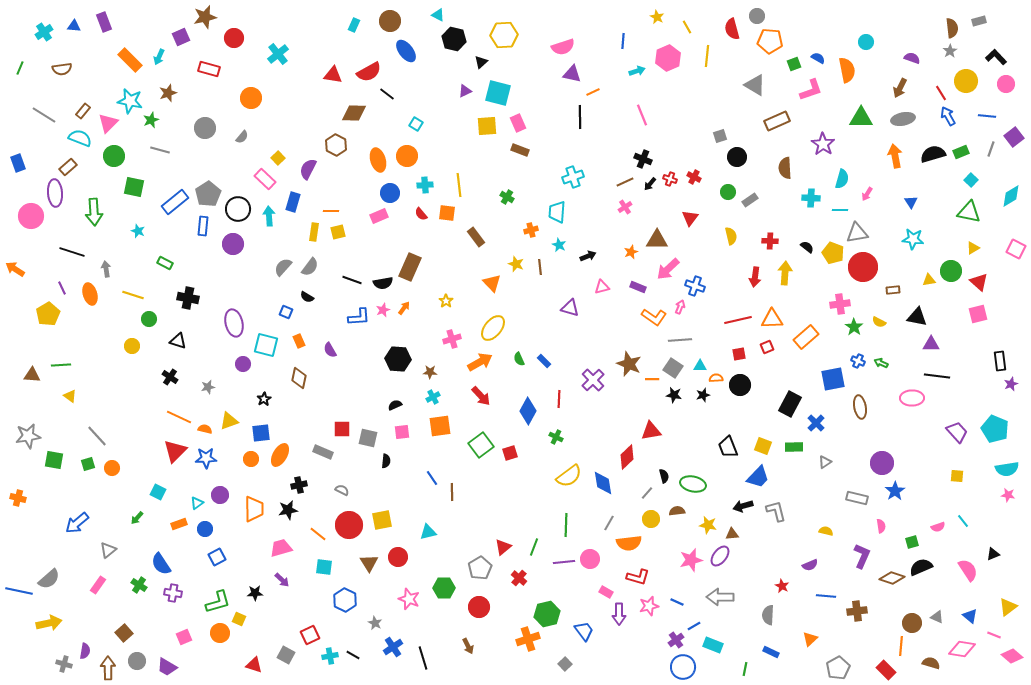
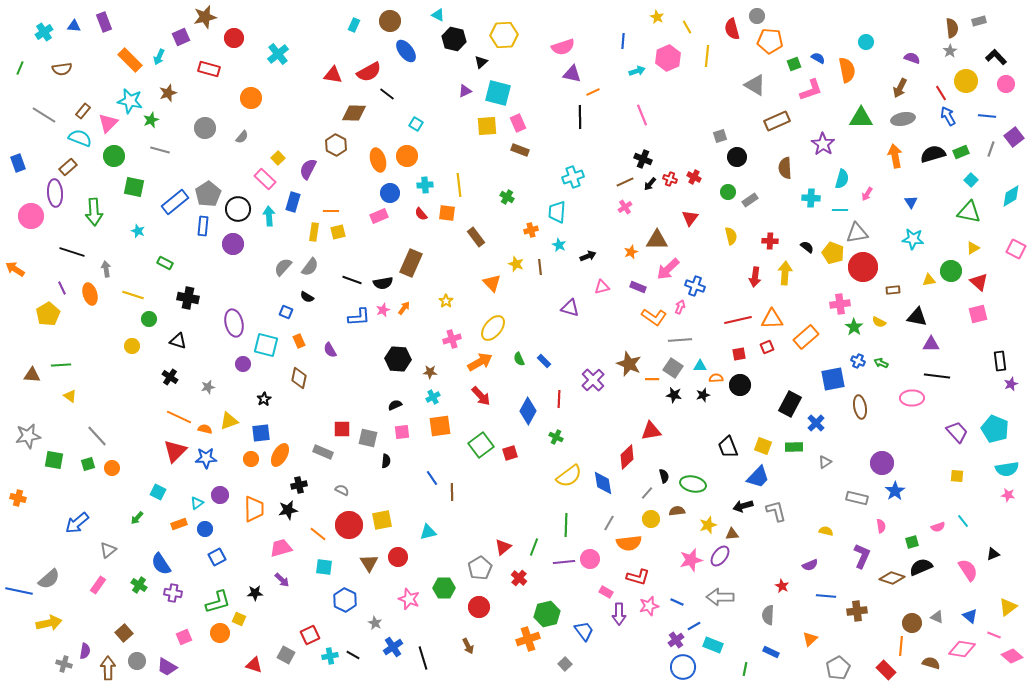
brown rectangle at (410, 267): moved 1 px right, 4 px up
yellow star at (708, 525): rotated 30 degrees counterclockwise
